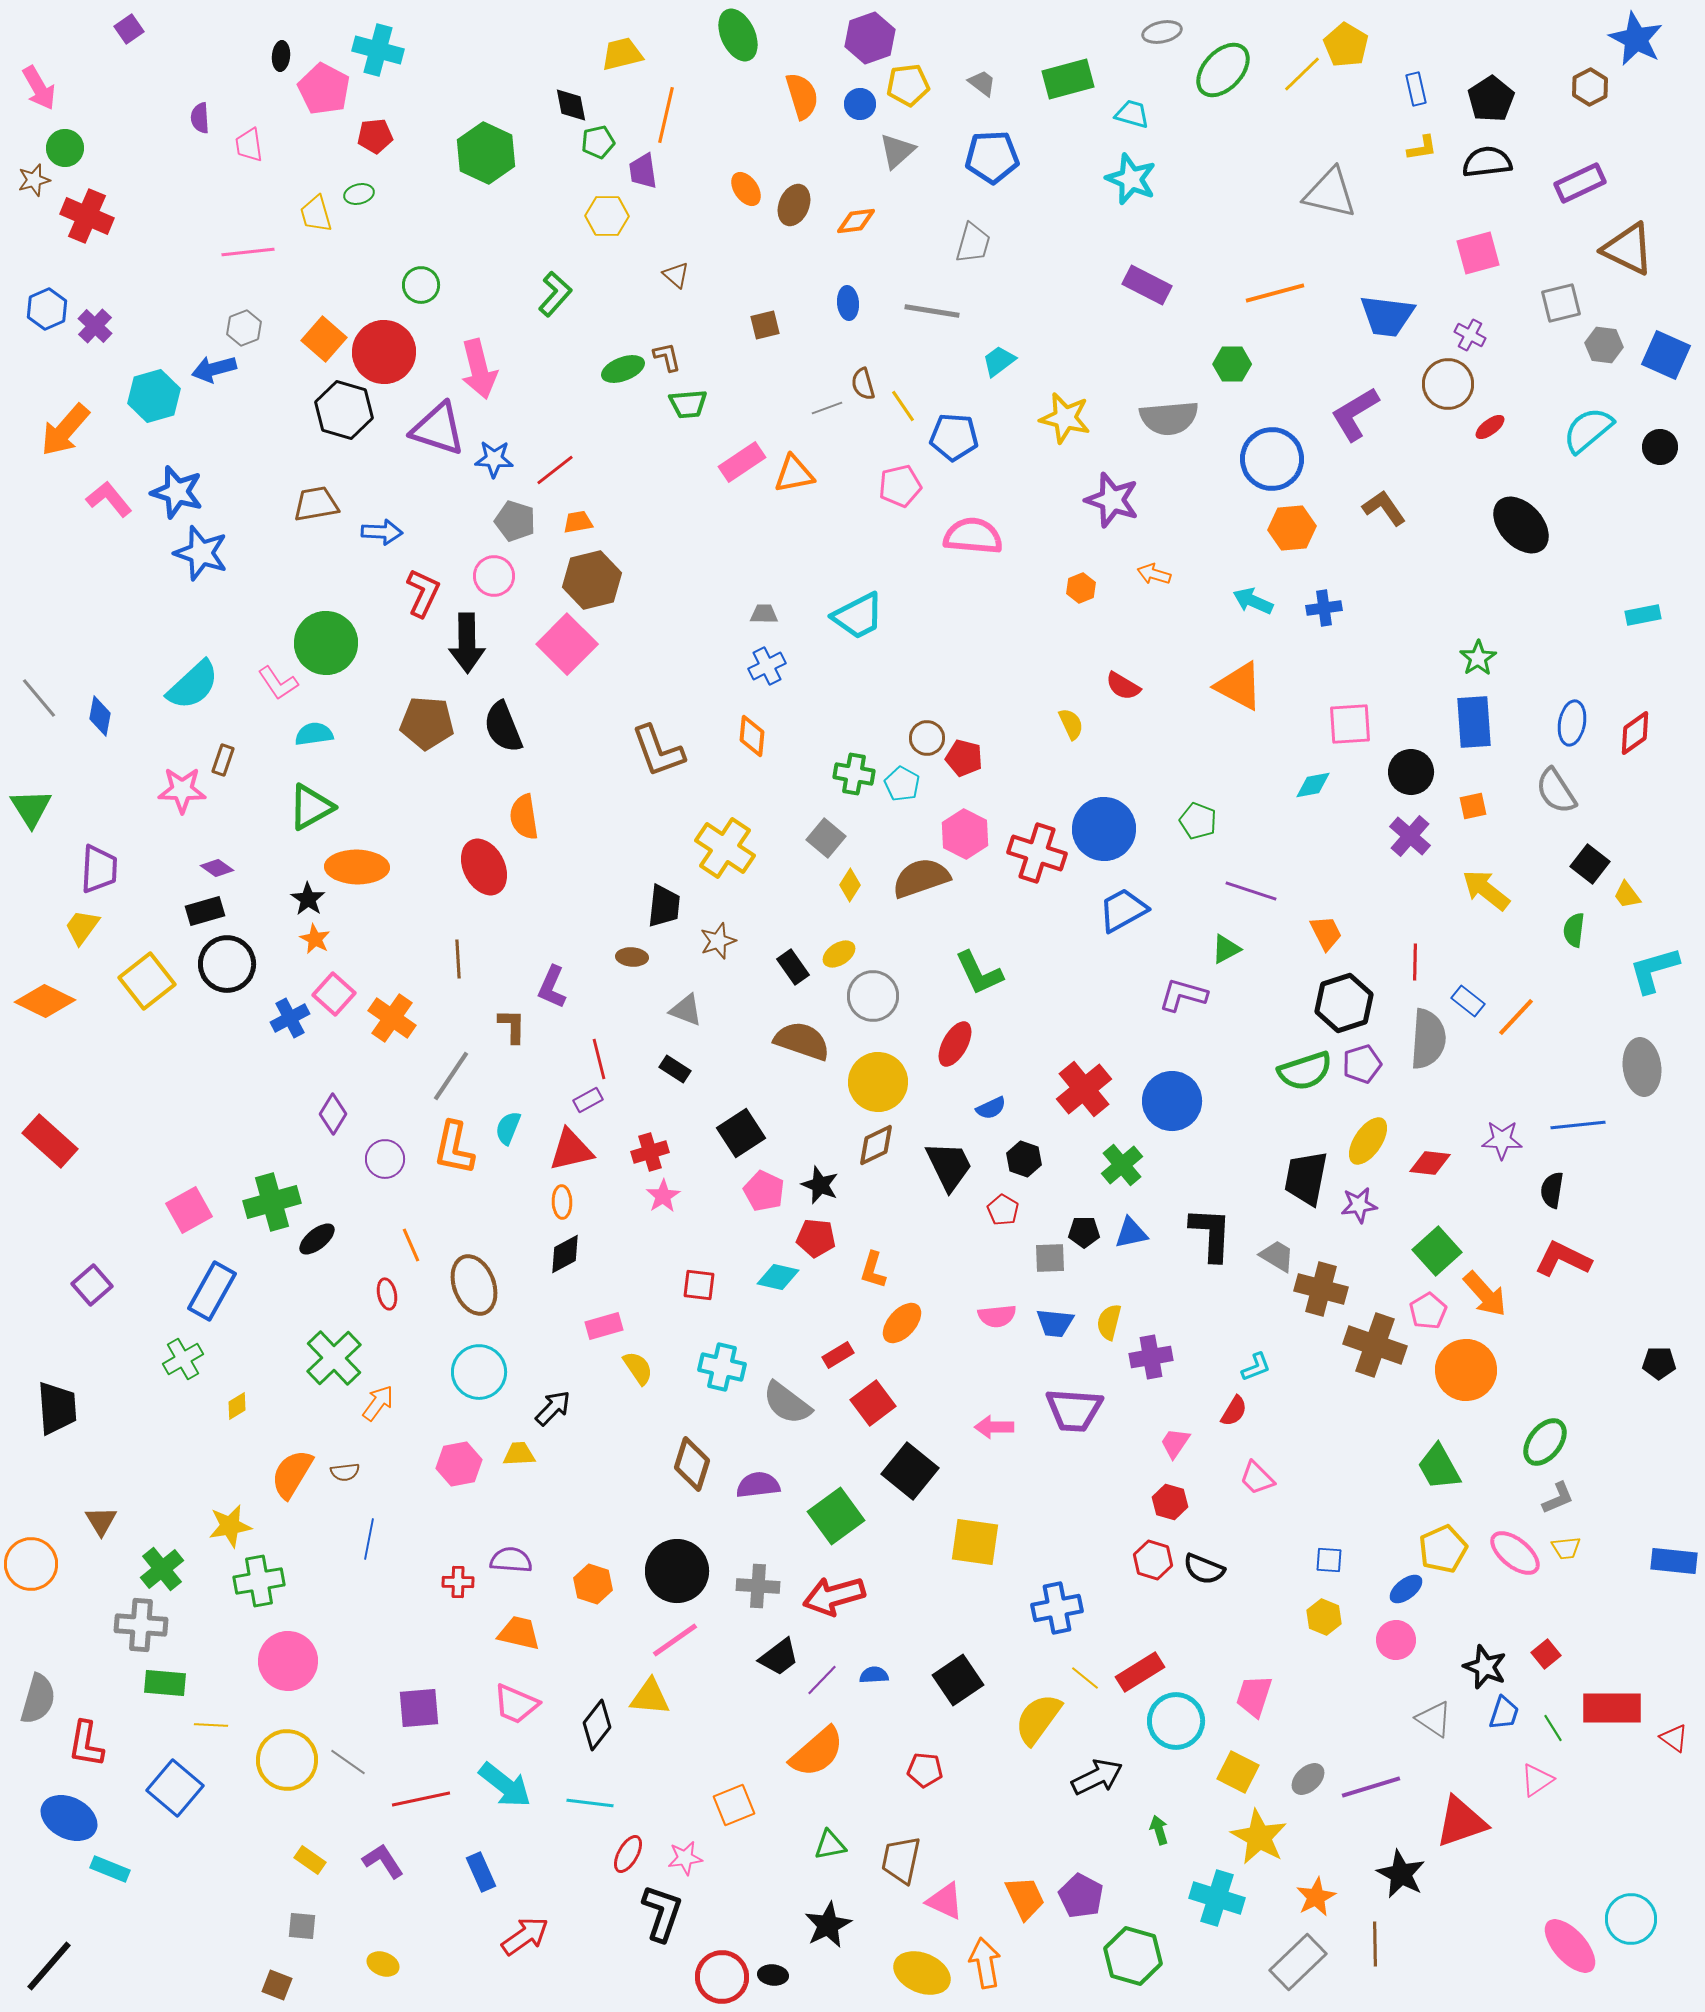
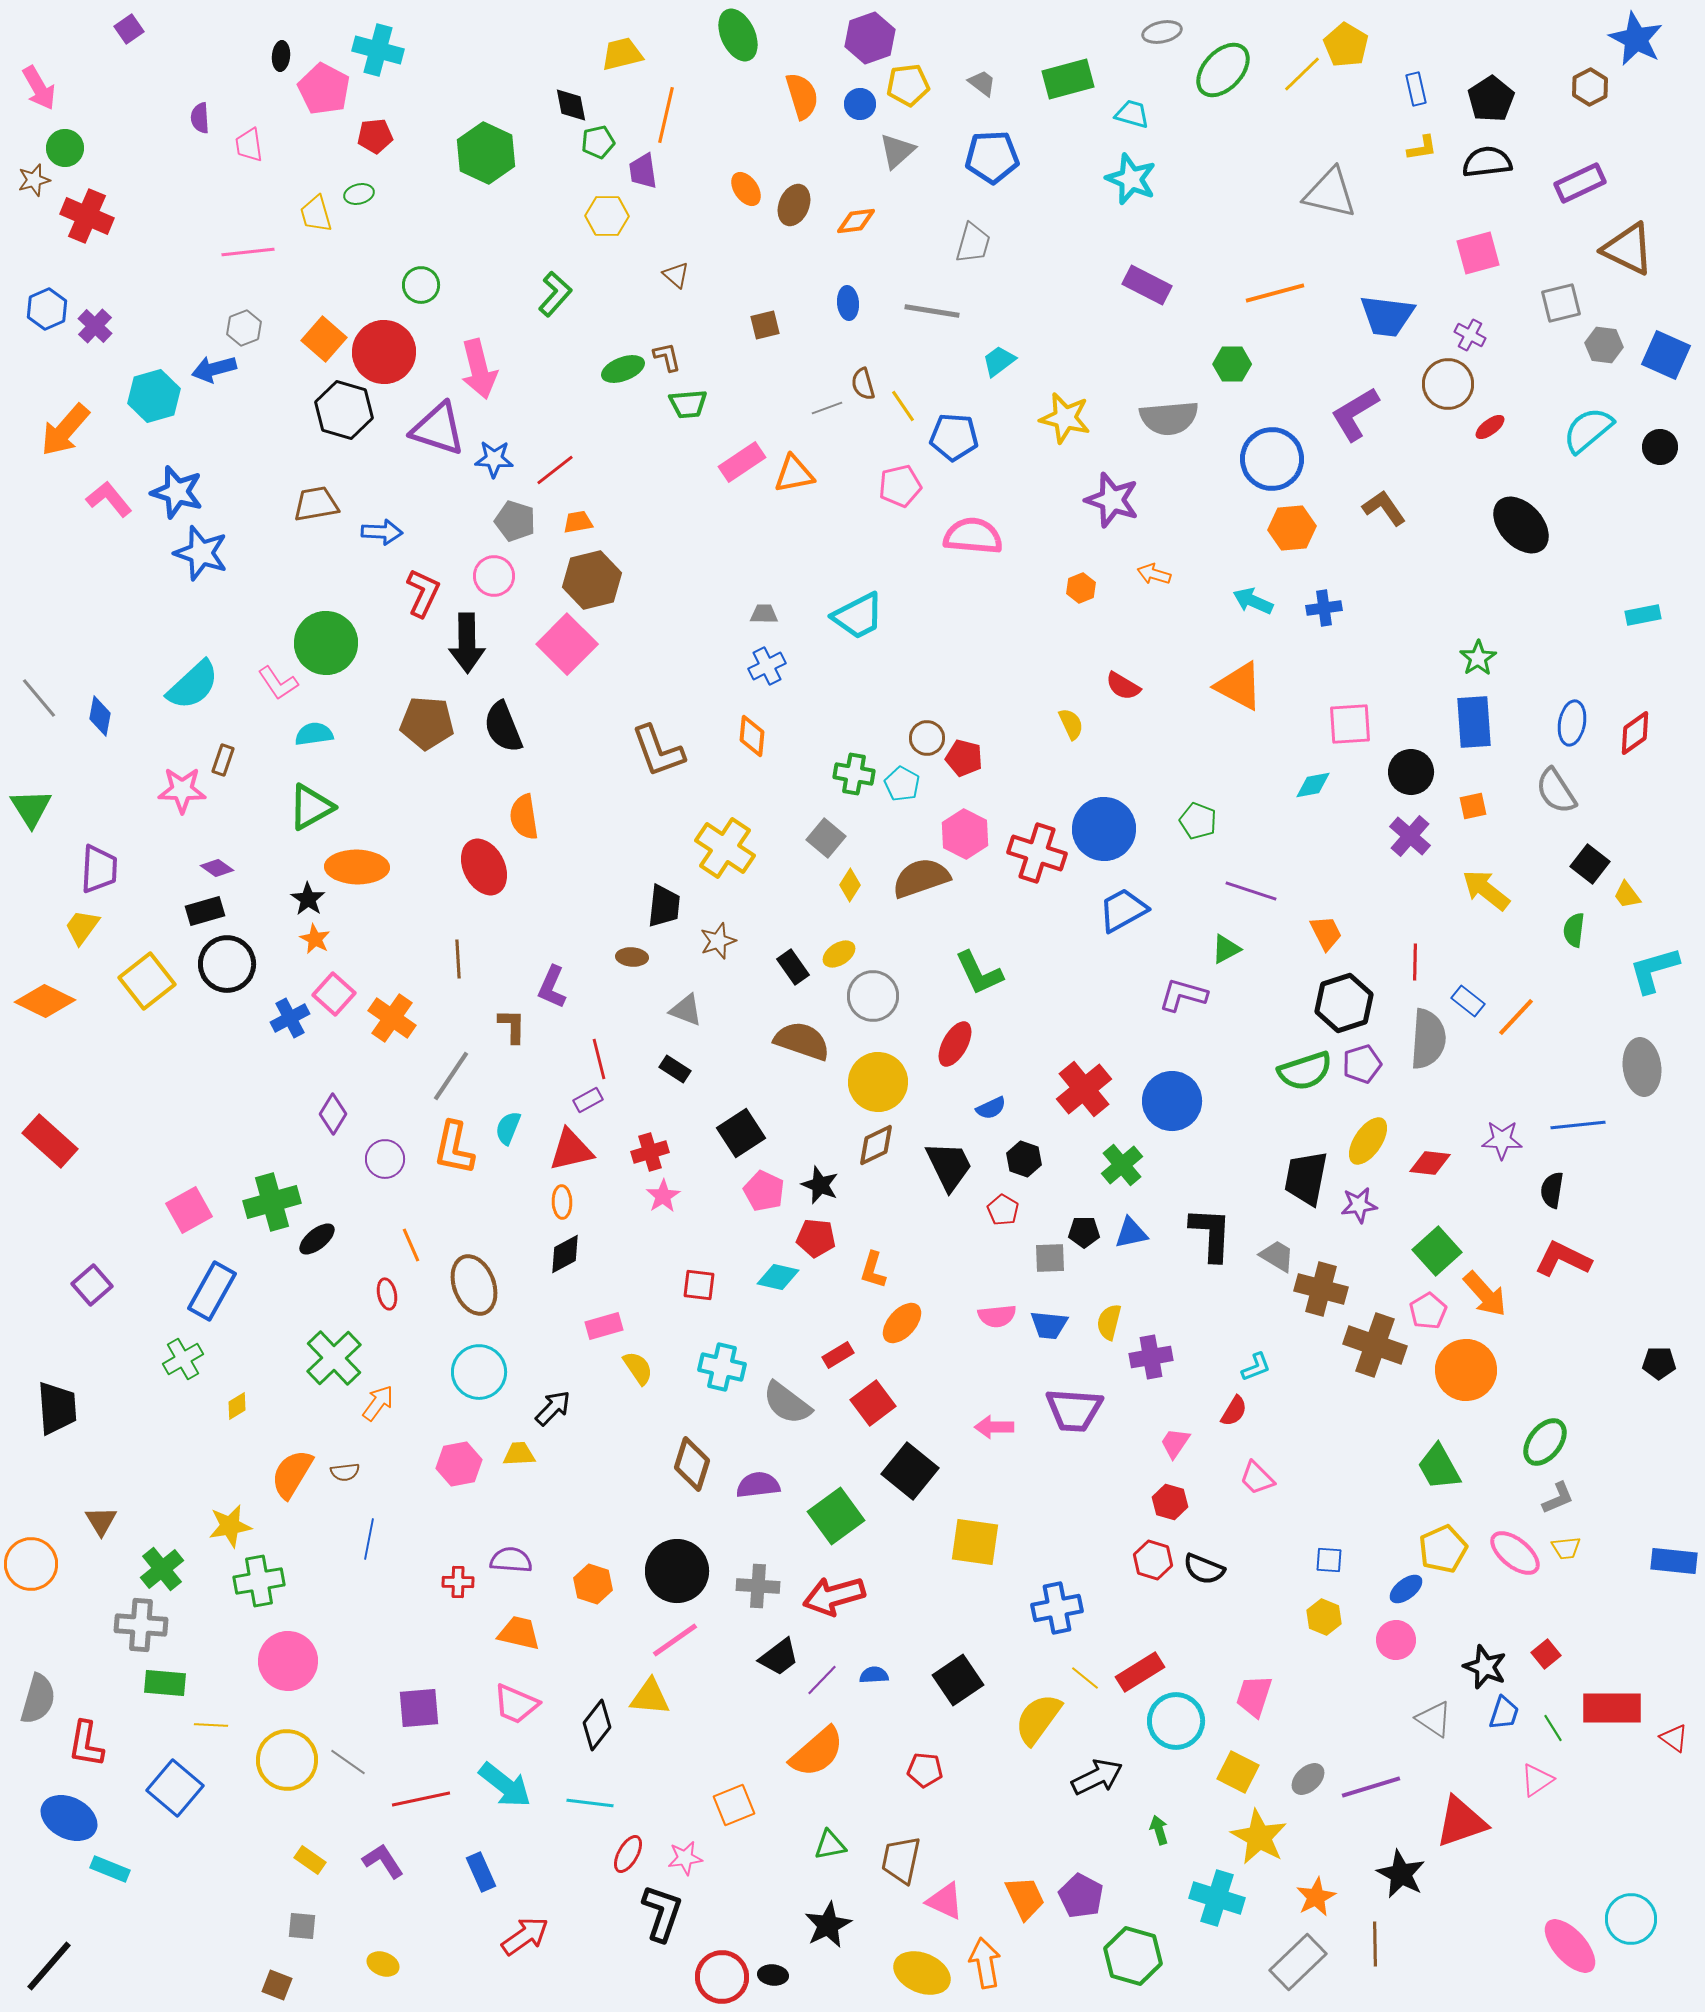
blue trapezoid at (1055, 1323): moved 6 px left, 2 px down
